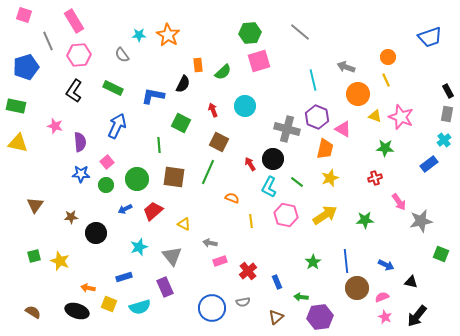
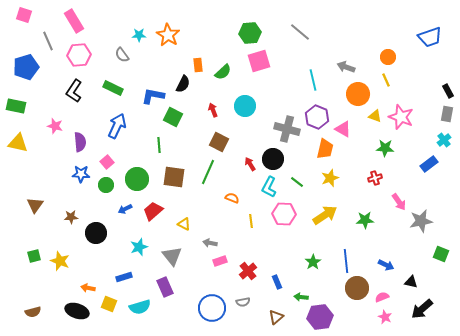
green square at (181, 123): moved 8 px left, 6 px up
pink hexagon at (286, 215): moved 2 px left, 1 px up; rotated 10 degrees counterclockwise
brown semicircle at (33, 312): rotated 133 degrees clockwise
black arrow at (417, 316): moved 5 px right, 7 px up; rotated 10 degrees clockwise
